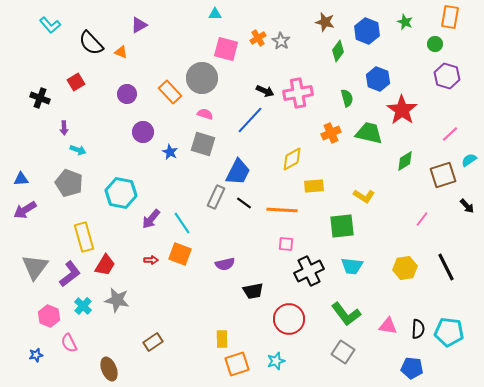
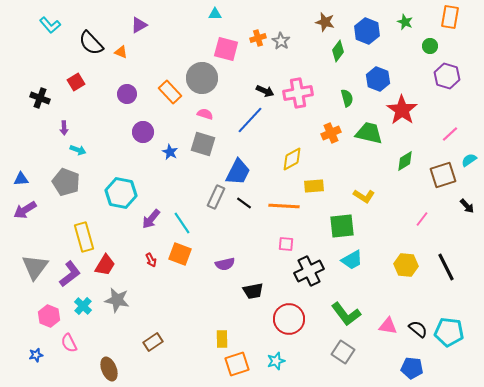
orange cross at (258, 38): rotated 14 degrees clockwise
green circle at (435, 44): moved 5 px left, 2 px down
gray pentagon at (69, 183): moved 3 px left, 1 px up
orange line at (282, 210): moved 2 px right, 4 px up
red arrow at (151, 260): rotated 64 degrees clockwise
cyan trapezoid at (352, 266): moved 6 px up; rotated 35 degrees counterclockwise
yellow hexagon at (405, 268): moved 1 px right, 3 px up; rotated 15 degrees clockwise
black semicircle at (418, 329): rotated 54 degrees counterclockwise
